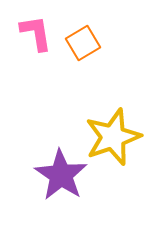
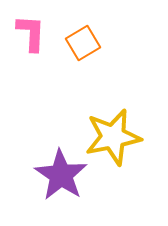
pink L-shape: moved 5 px left; rotated 12 degrees clockwise
yellow star: rotated 8 degrees clockwise
